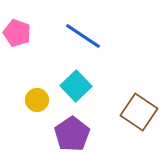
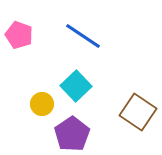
pink pentagon: moved 2 px right, 2 px down
yellow circle: moved 5 px right, 4 px down
brown square: moved 1 px left
